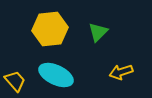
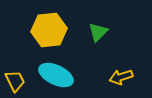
yellow hexagon: moved 1 px left, 1 px down
yellow arrow: moved 5 px down
yellow trapezoid: rotated 15 degrees clockwise
